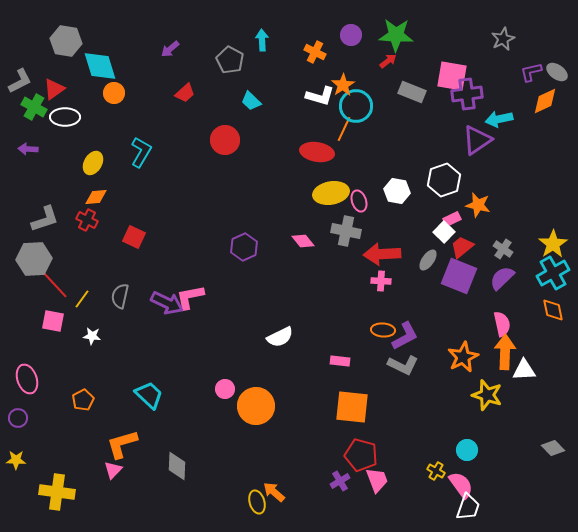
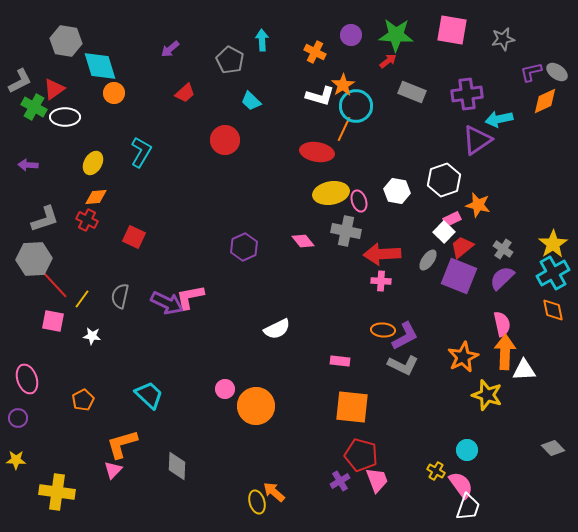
gray star at (503, 39): rotated 15 degrees clockwise
pink square at (452, 76): moved 46 px up
purple arrow at (28, 149): moved 16 px down
white semicircle at (280, 337): moved 3 px left, 8 px up
